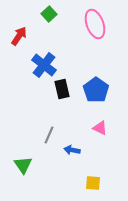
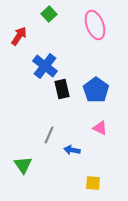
pink ellipse: moved 1 px down
blue cross: moved 1 px right, 1 px down
